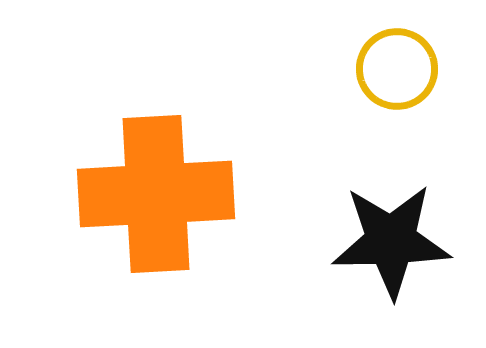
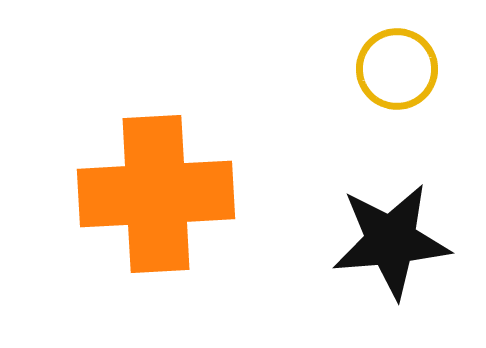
black star: rotated 4 degrees counterclockwise
